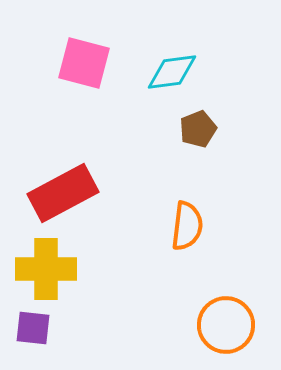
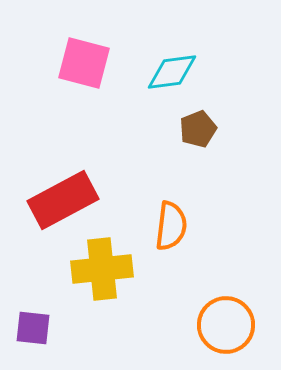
red rectangle: moved 7 px down
orange semicircle: moved 16 px left
yellow cross: moved 56 px right; rotated 6 degrees counterclockwise
